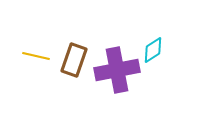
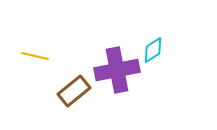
yellow line: moved 1 px left
brown rectangle: moved 31 px down; rotated 32 degrees clockwise
